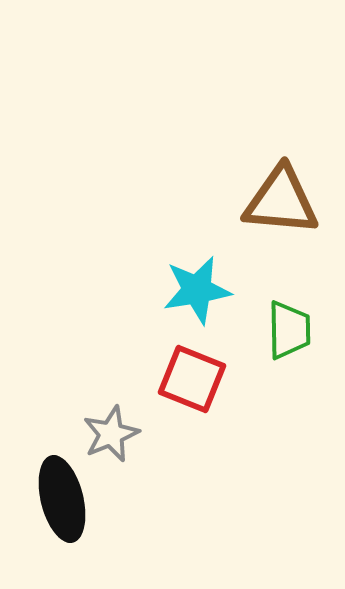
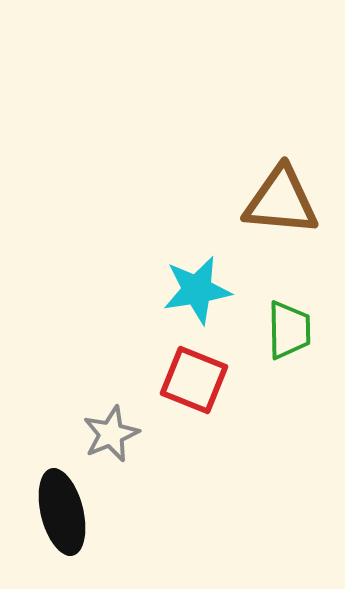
red square: moved 2 px right, 1 px down
black ellipse: moved 13 px down
